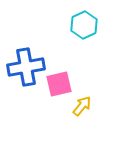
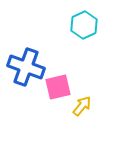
blue cross: rotated 30 degrees clockwise
pink square: moved 1 px left, 3 px down
